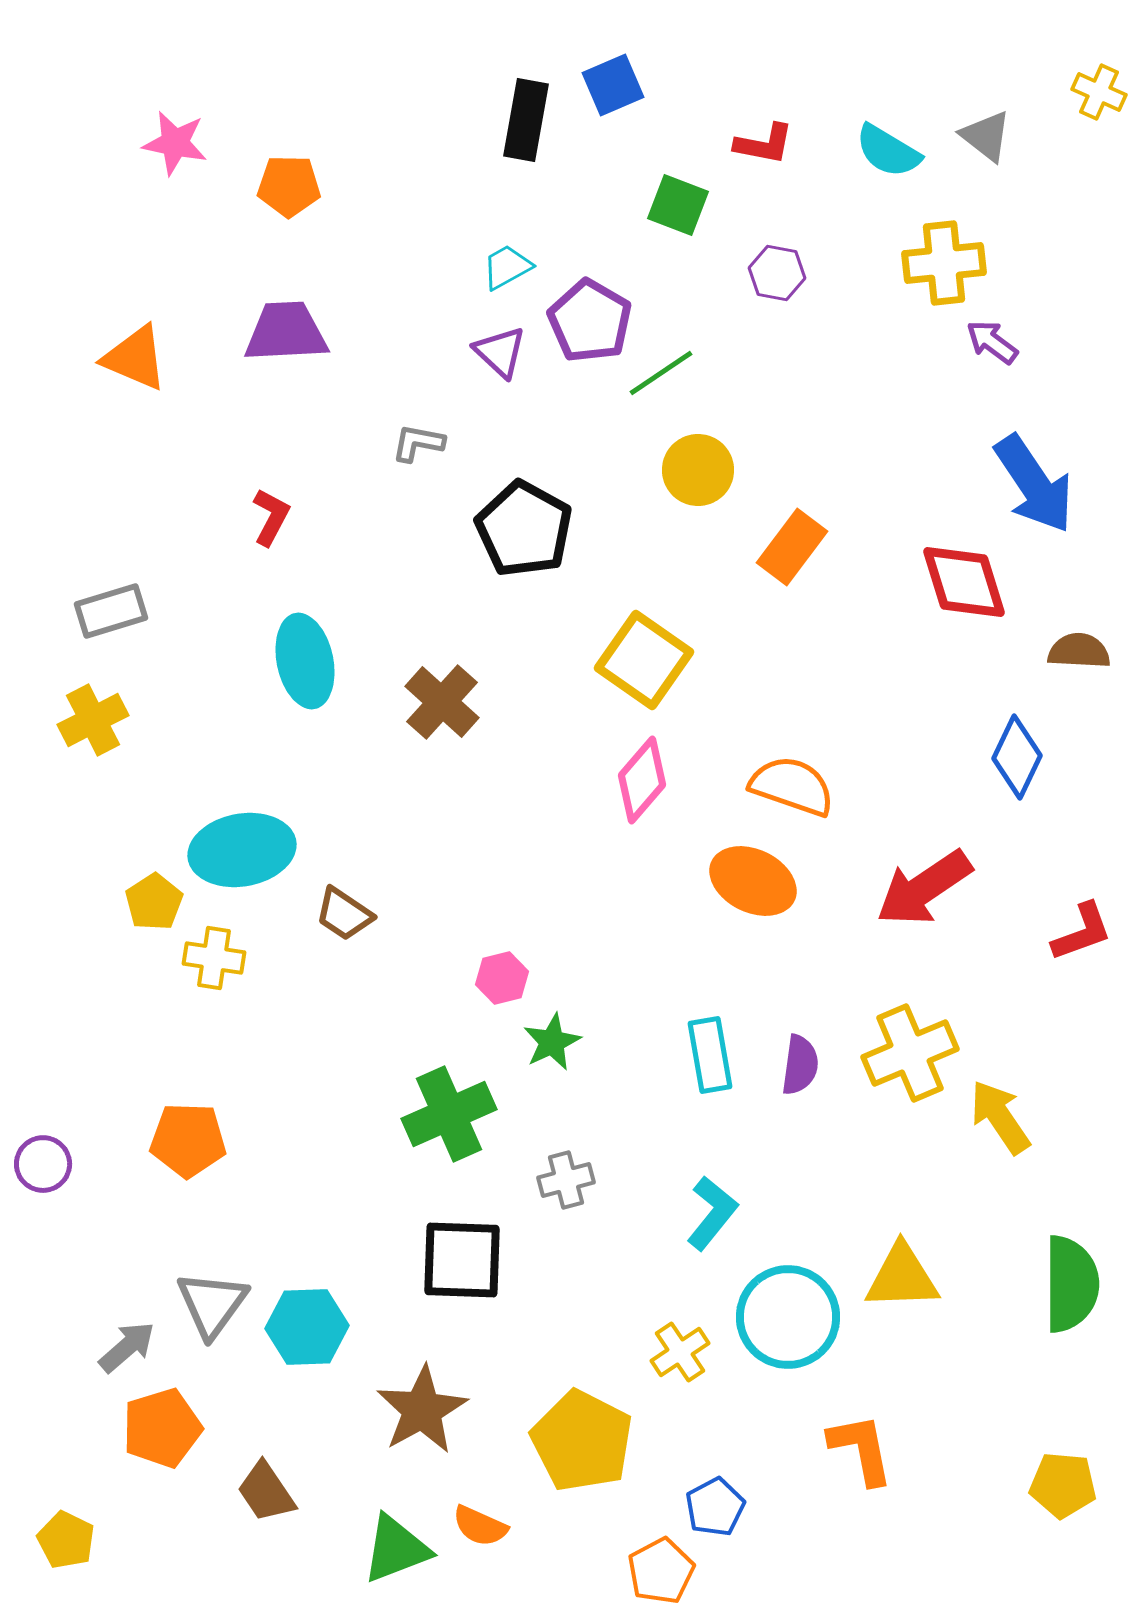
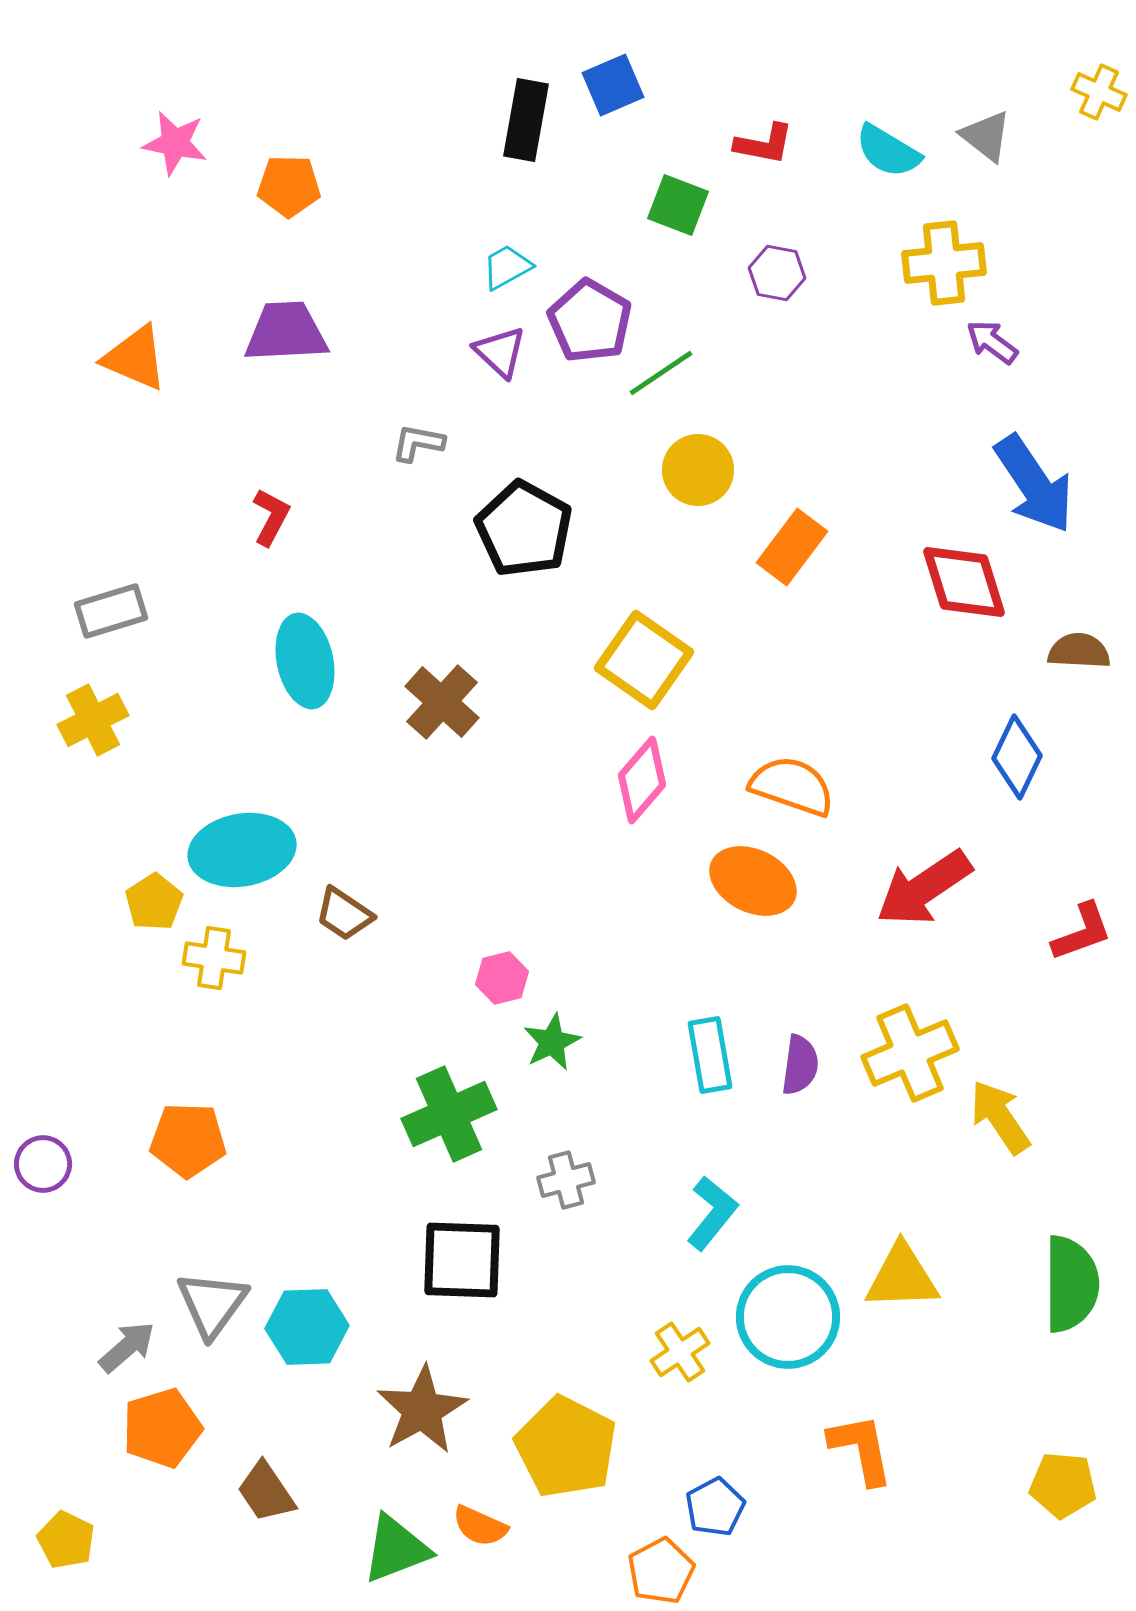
yellow pentagon at (582, 1441): moved 16 px left, 6 px down
